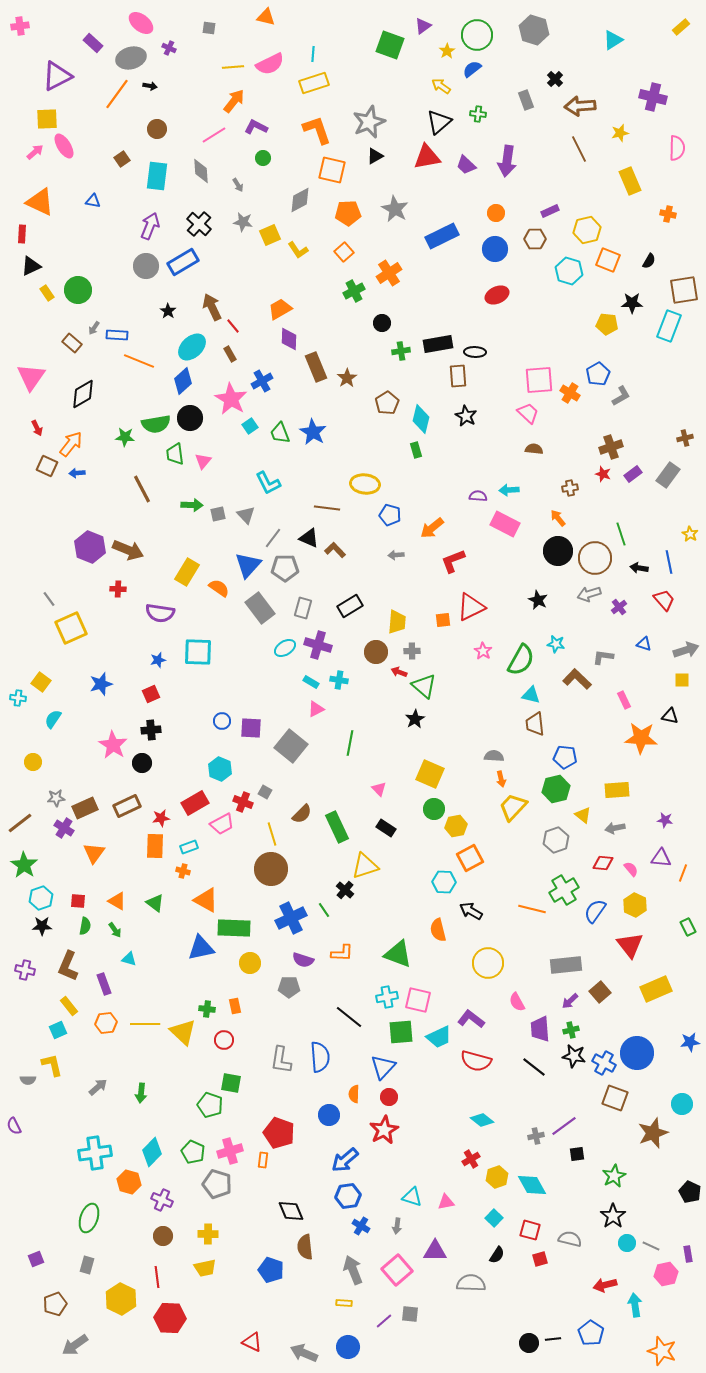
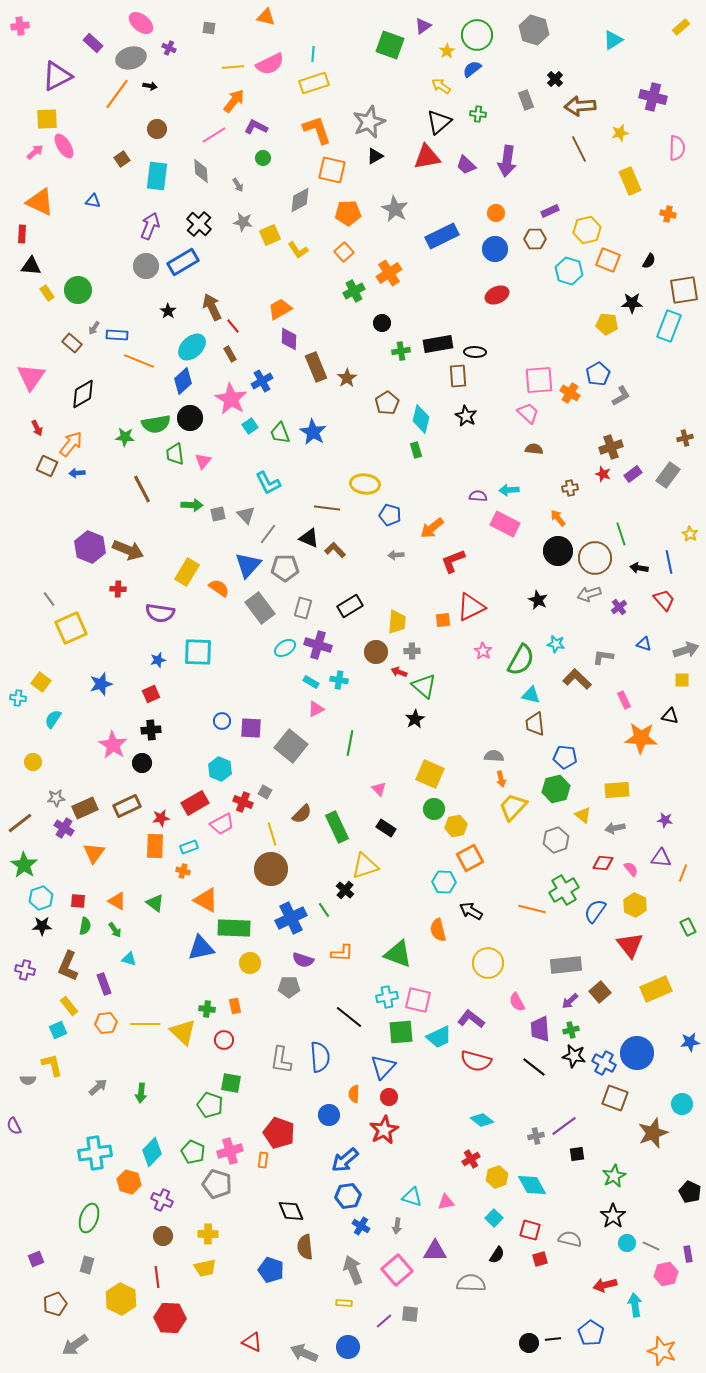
black triangle at (31, 266): rotated 30 degrees clockwise
gray line at (273, 538): moved 5 px left, 4 px up
